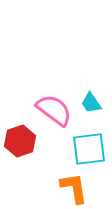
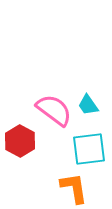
cyan trapezoid: moved 3 px left, 2 px down
red hexagon: rotated 12 degrees counterclockwise
